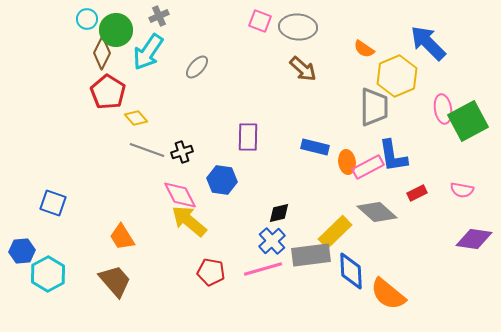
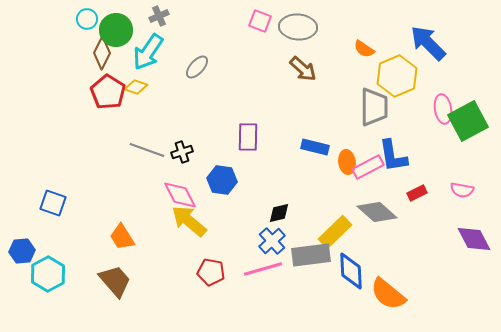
yellow diamond at (136, 118): moved 31 px up; rotated 30 degrees counterclockwise
purple diamond at (474, 239): rotated 54 degrees clockwise
